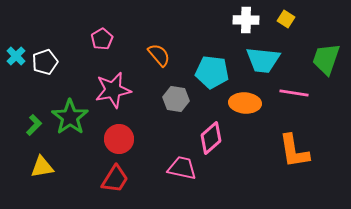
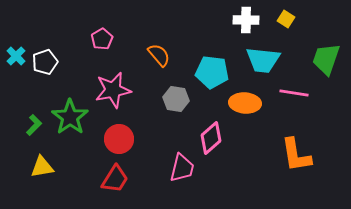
orange L-shape: moved 2 px right, 4 px down
pink trapezoid: rotated 92 degrees clockwise
